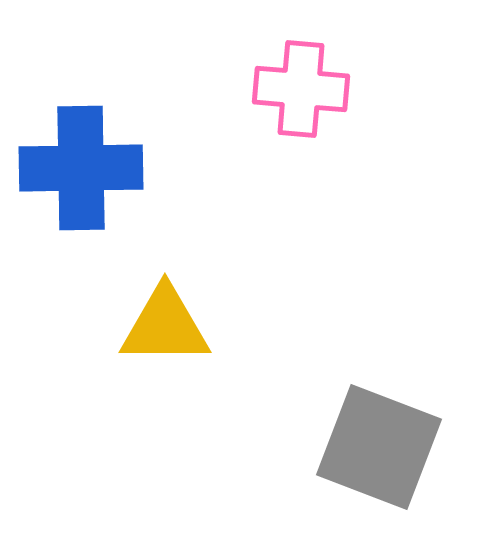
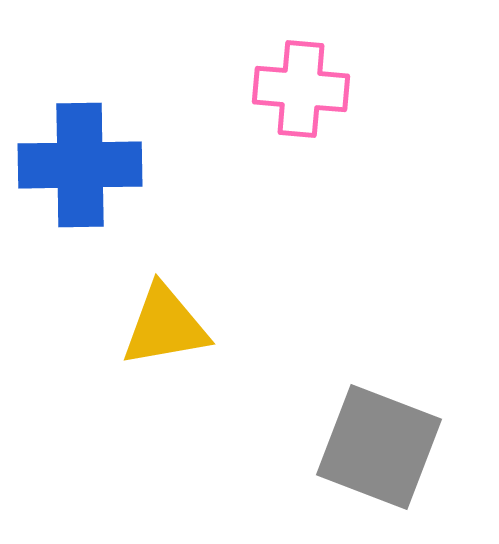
blue cross: moved 1 px left, 3 px up
yellow triangle: rotated 10 degrees counterclockwise
